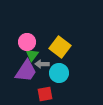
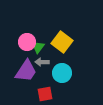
yellow square: moved 2 px right, 5 px up
green triangle: moved 6 px right, 8 px up
gray arrow: moved 2 px up
cyan circle: moved 3 px right
